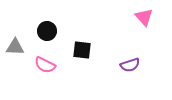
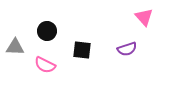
purple semicircle: moved 3 px left, 16 px up
